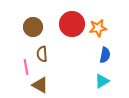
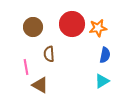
brown semicircle: moved 7 px right
